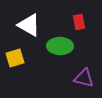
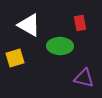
red rectangle: moved 1 px right, 1 px down
